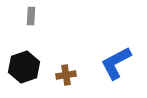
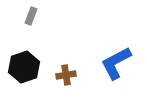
gray rectangle: rotated 18 degrees clockwise
